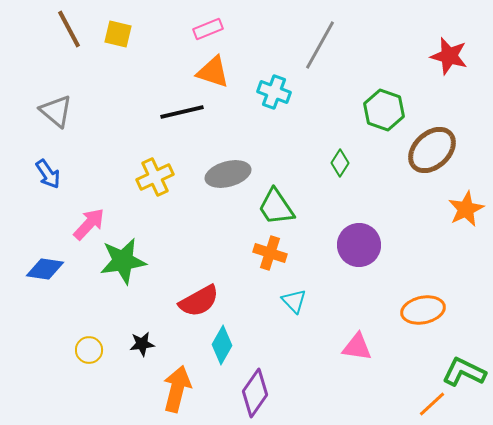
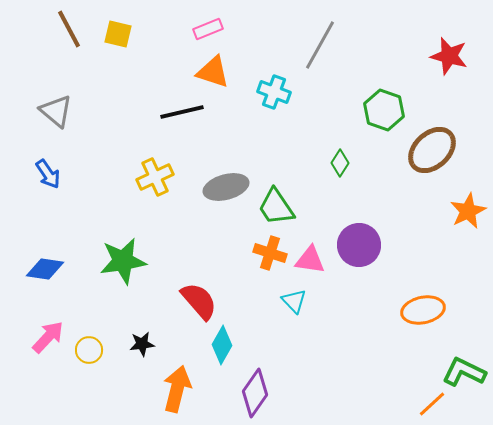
gray ellipse: moved 2 px left, 13 px down
orange star: moved 2 px right, 2 px down
pink arrow: moved 41 px left, 113 px down
red semicircle: rotated 102 degrees counterclockwise
pink triangle: moved 47 px left, 87 px up
